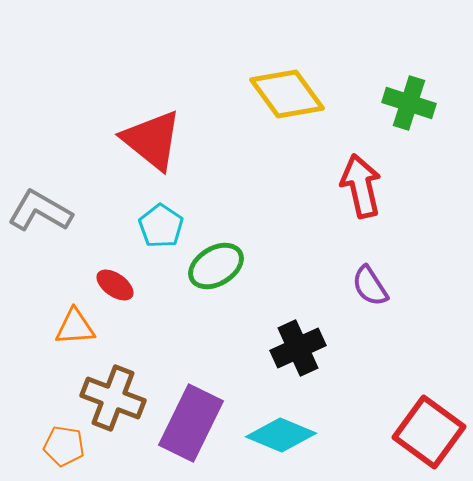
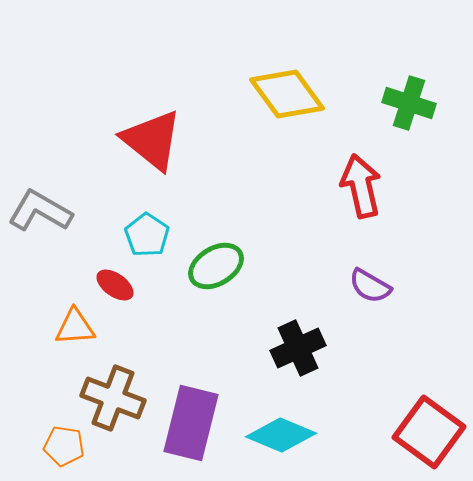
cyan pentagon: moved 14 px left, 9 px down
purple semicircle: rotated 27 degrees counterclockwise
purple rectangle: rotated 12 degrees counterclockwise
